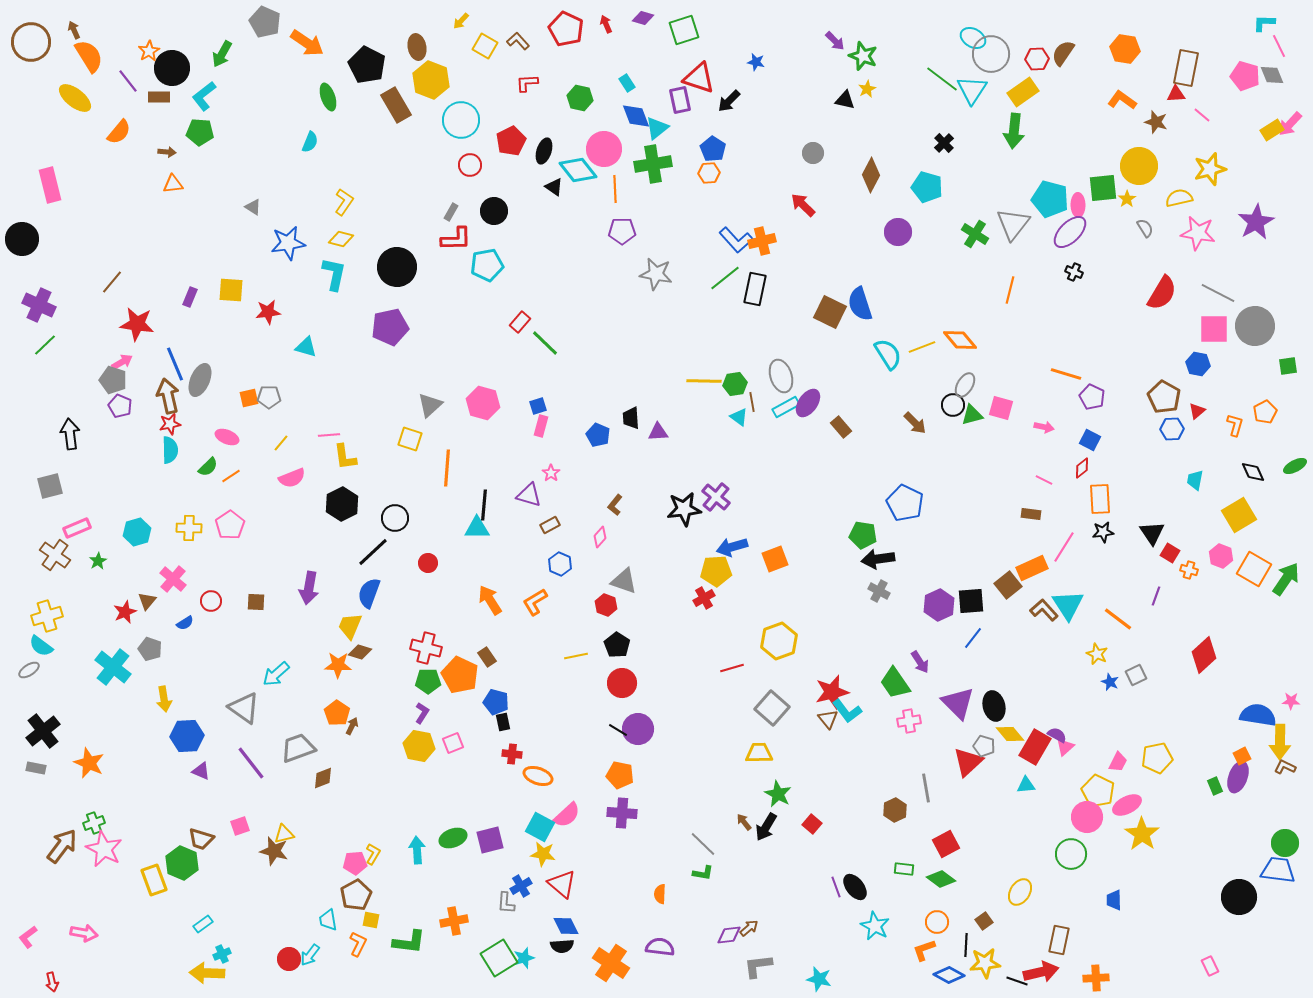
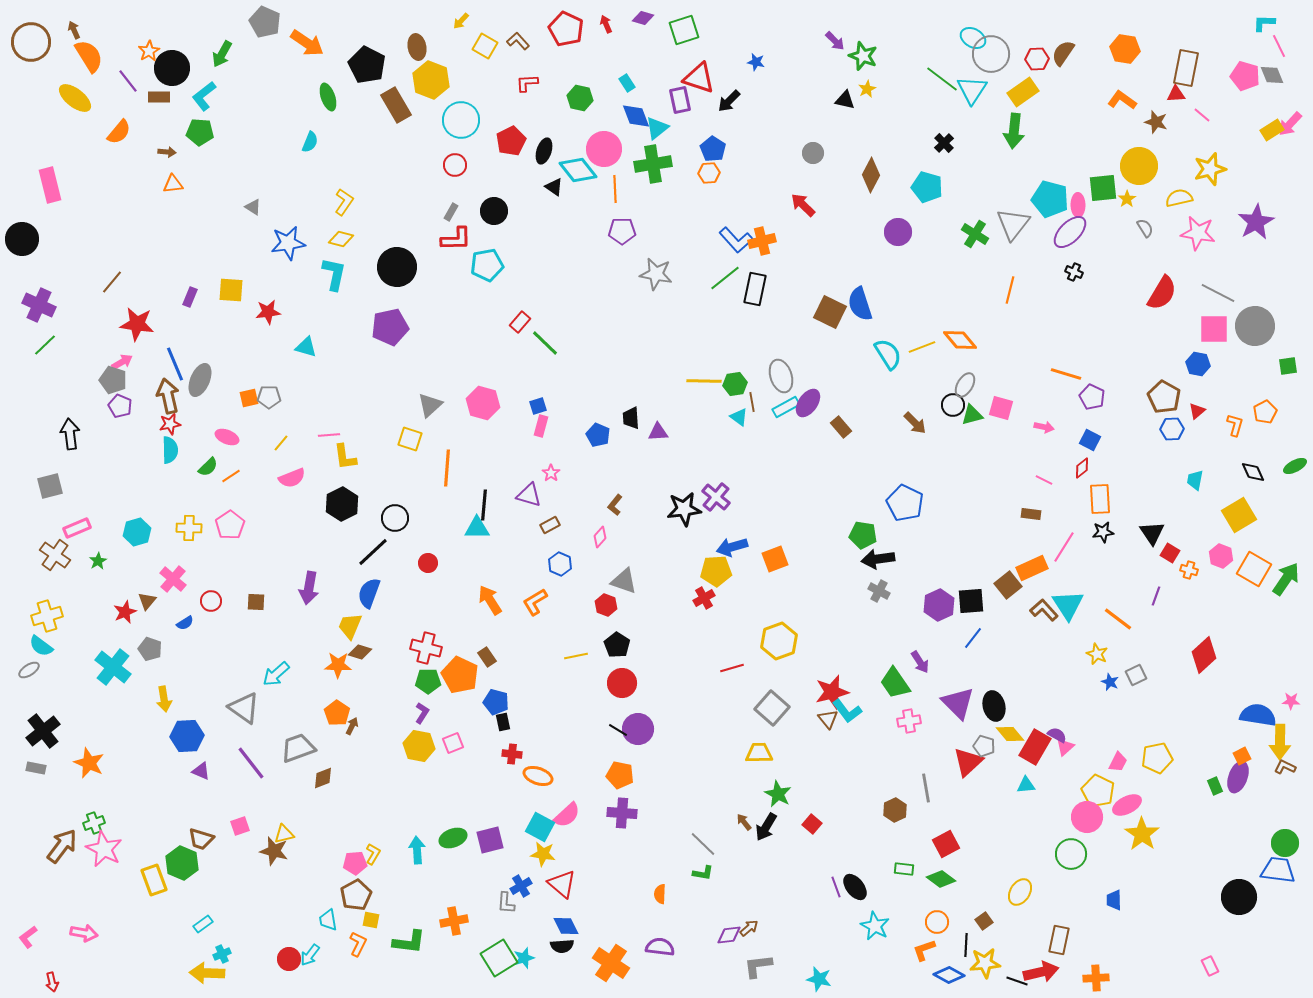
red circle at (470, 165): moved 15 px left
